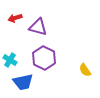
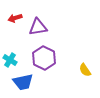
purple triangle: rotated 24 degrees counterclockwise
